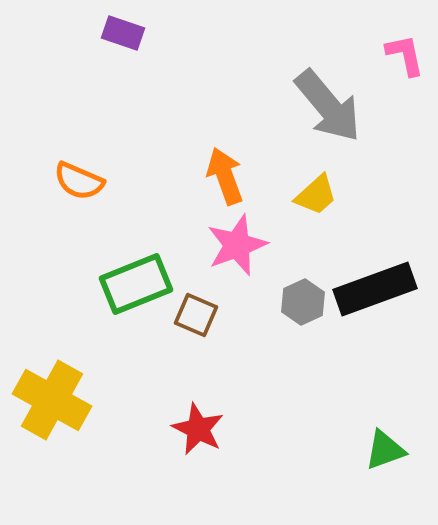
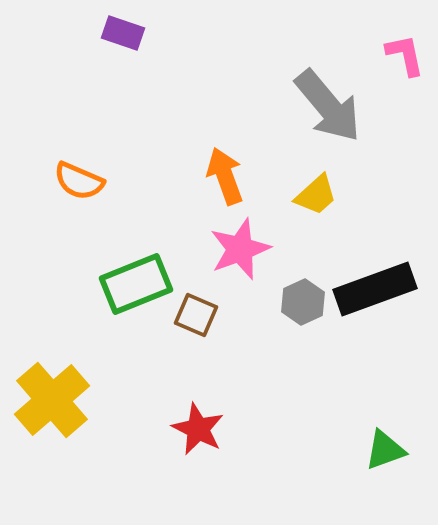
pink star: moved 3 px right, 4 px down
yellow cross: rotated 20 degrees clockwise
